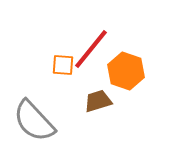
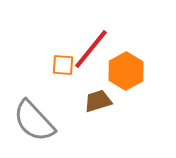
orange hexagon: rotated 12 degrees clockwise
